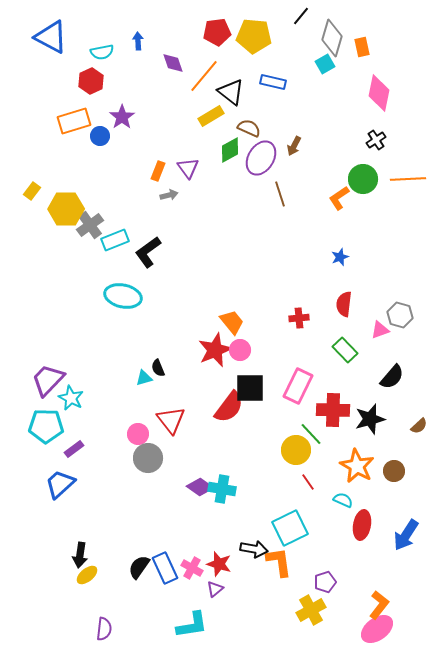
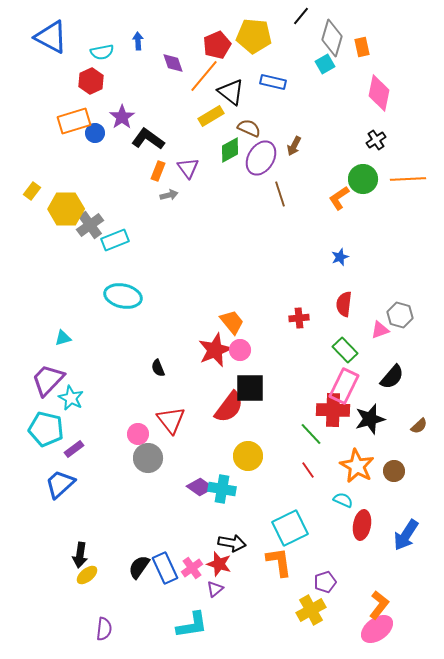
red pentagon at (217, 32): moved 13 px down; rotated 16 degrees counterclockwise
blue circle at (100, 136): moved 5 px left, 3 px up
black L-shape at (148, 252): moved 113 px up; rotated 72 degrees clockwise
cyan triangle at (144, 378): moved 81 px left, 40 px up
pink rectangle at (298, 386): moved 46 px right
cyan pentagon at (46, 426): moved 3 px down; rotated 12 degrees clockwise
yellow circle at (296, 450): moved 48 px left, 6 px down
red line at (308, 482): moved 12 px up
black arrow at (254, 549): moved 22 px left, 6 px up
pink cross at (192, 568): rotated 25 degrees clockwise
